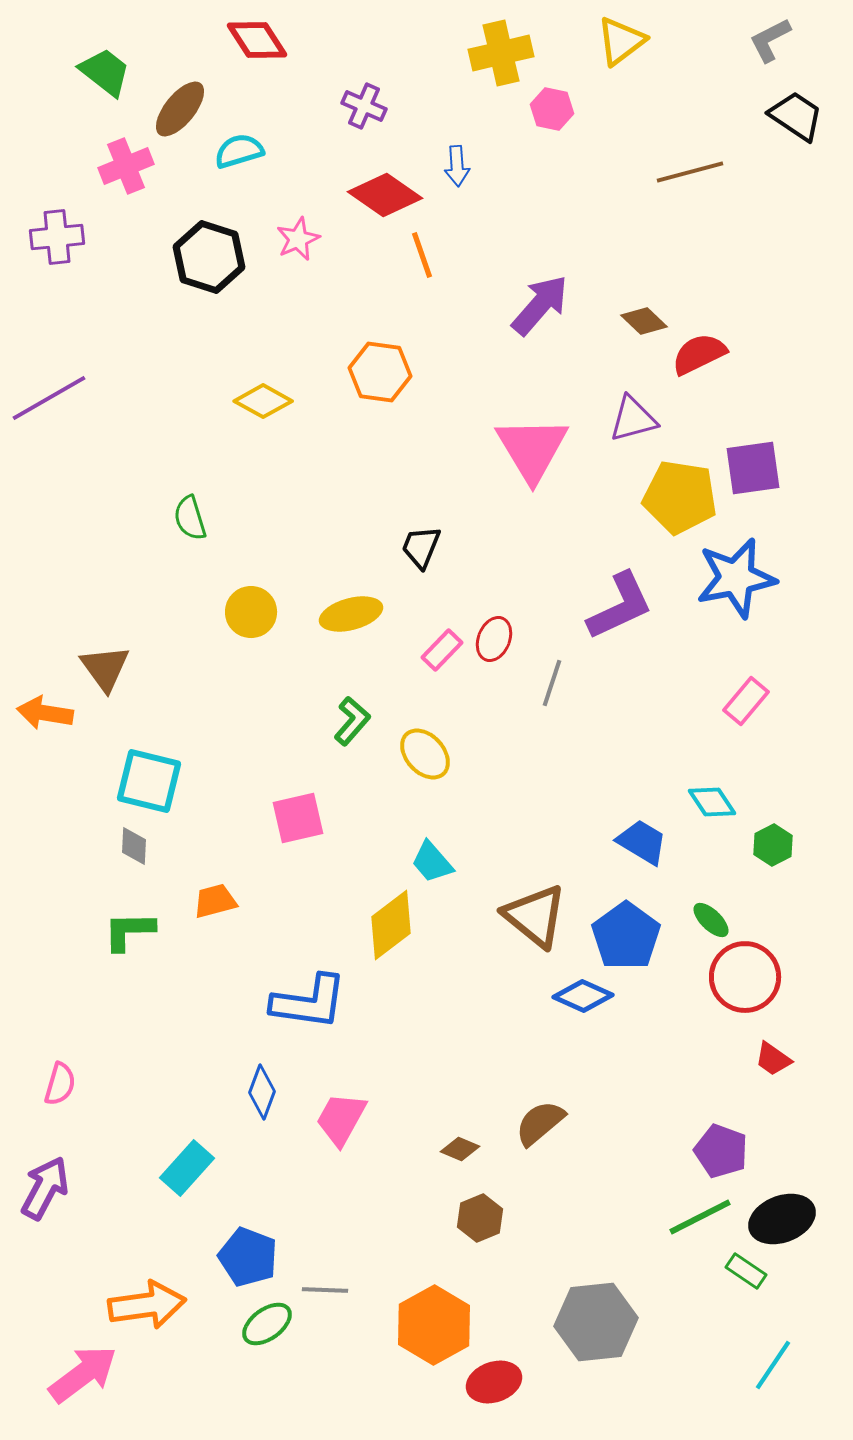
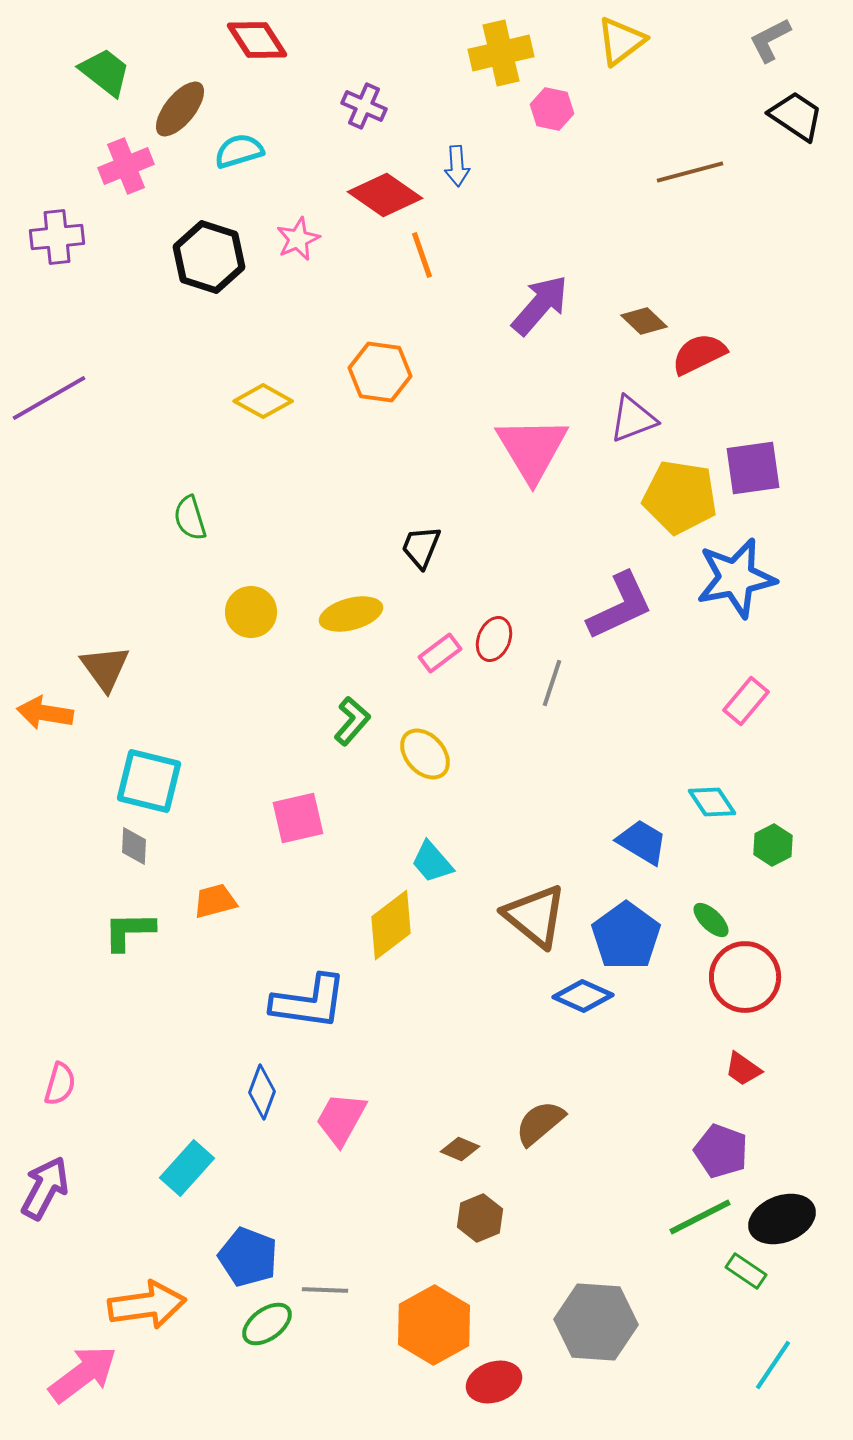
purple triangle at (633, 419): rotated 6 degrees counterclockwise
pink rectangle at (442, 650): moved 2 px left, 3 px down; rotated 9 degrees clockwise
red trapezoid at (773, 1059): moved 30 px left, 10 px down
gray hexagon at (596, 1322): rotated 10 degrees clockwise
